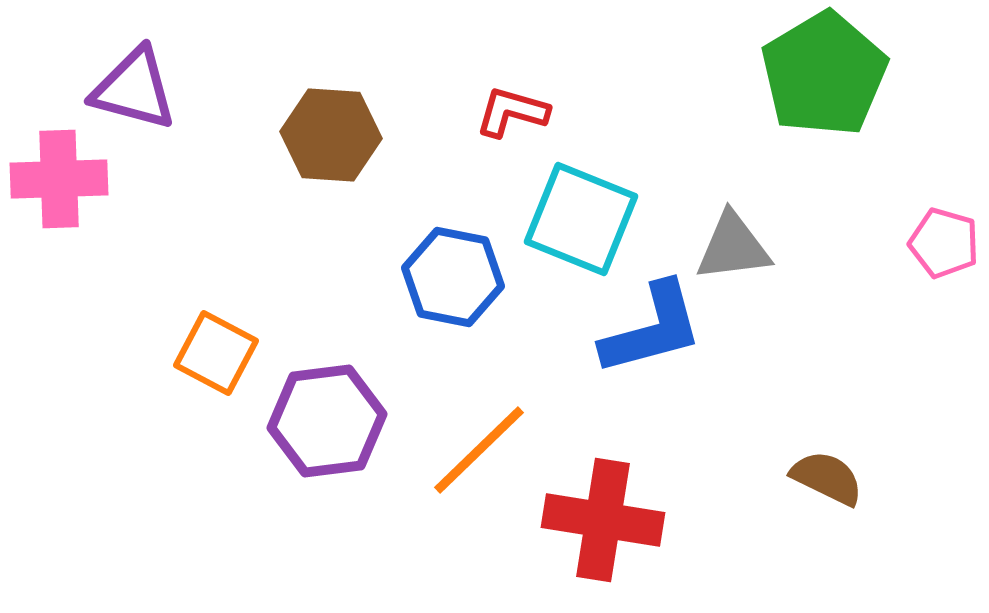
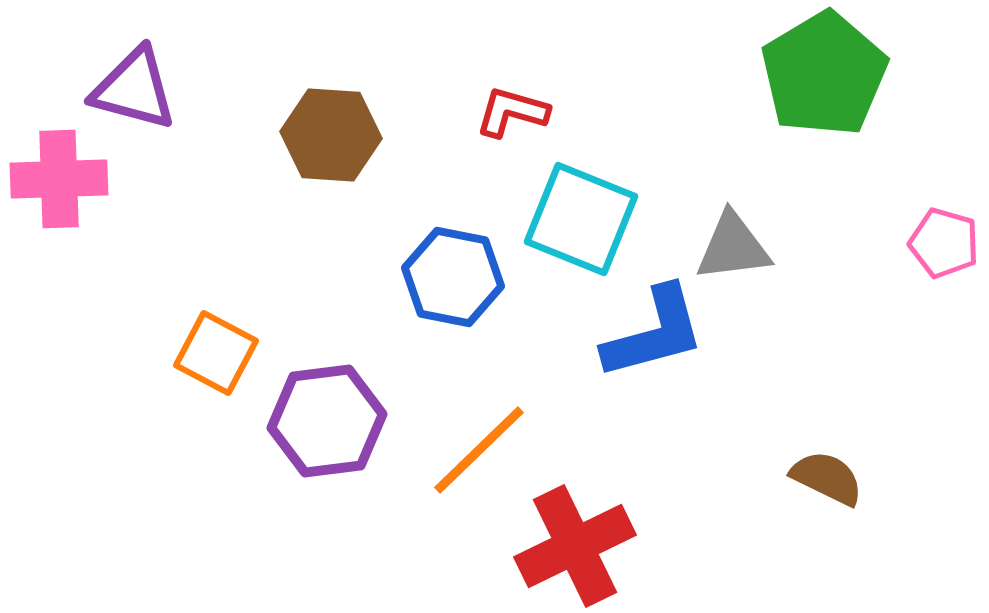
blue L-shape: moved 2 px right, 4 px down
red cross: moved 28 px left, 26 px down; rotated 35 degrees counterclockwise
